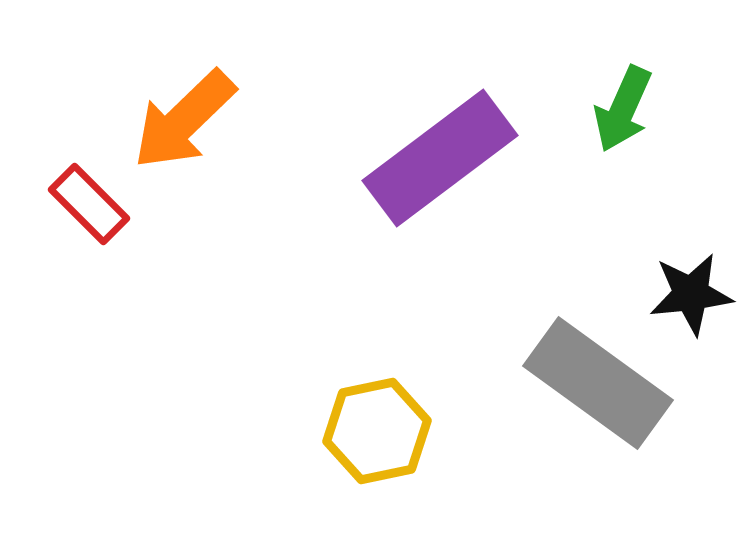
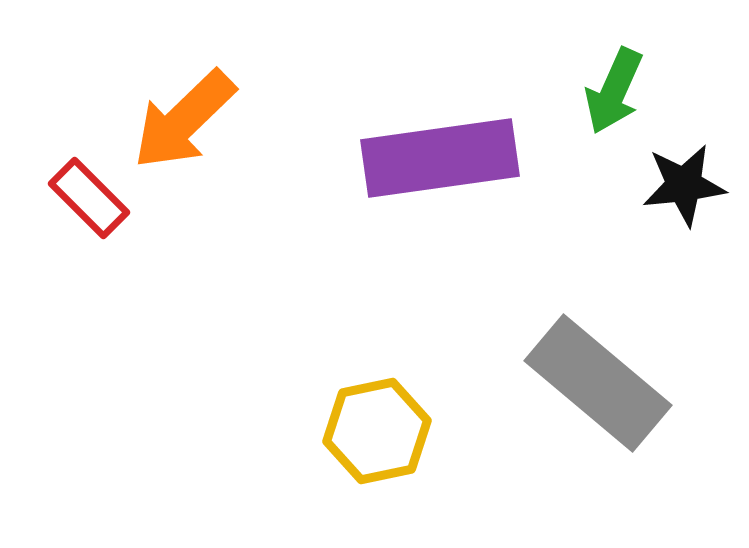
green arrow: moved 9 px left, 18 px up
purple rectangle: rotated 29 degrees clockwise
red rectangle: moved 6 px up
black star: moved 7 px left, 109 px up
gray rectangle: rotated 4 degrees clockwise
